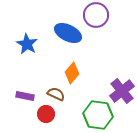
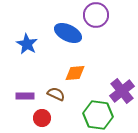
orange diamond: moved 3 px right; rotated 45 degrees clockwise
purple rectangle: rotated 12 degrees counterclockwise
red circle: moved 4 px left, 4 px down
